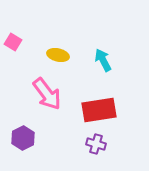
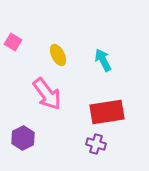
yellow ellipse: rotated 50 degrees clockwise
red rectangle: moved 8 px right, 2 px down
